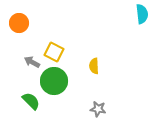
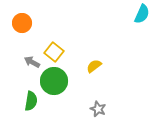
cyan semicircle: rotated 30 degrees clockwise
orange circle: moved 3 px right
yellow square: rotated 12 degrees clockwise
yellow semicircle: rotated 56 degrees clockwise
green semicircle: rotated 54 degrees clockwise
gray star: rotated 14 degrees clockwise
